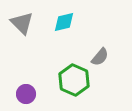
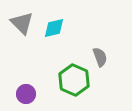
cyan diamond: moved 10 px left, 6 px down
gray semicircle: rotated 60 degrees counterclockwise
